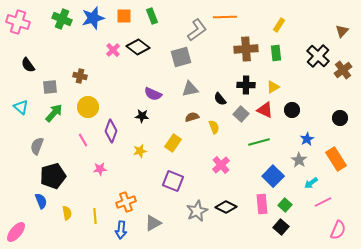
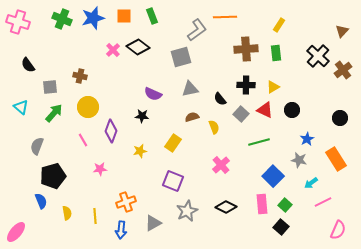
gray star at (299, 160): rotated 21 degrees counterclockwise
gray star at (197, 211): moved 10 px left
